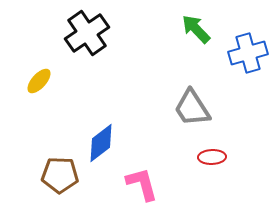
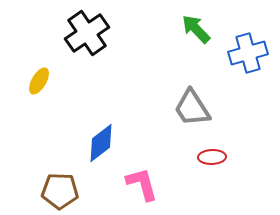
yellow ellipse: rotated 12 degrees counterclockwise
brown pentagon: moved 16 px down
